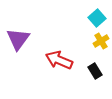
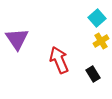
purple triangle: moved 1 px left; rotated 10 degrees counterclockwise
red arrow: rotated 44 degrees clockwise
black rectangle: moved 2 px left, 3 px down
